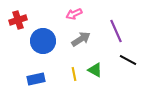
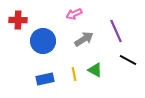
red cross: rotated 18 degrees clockwise
gray arrow: moved 3 px right
blue rectangle: moved 9 px right
